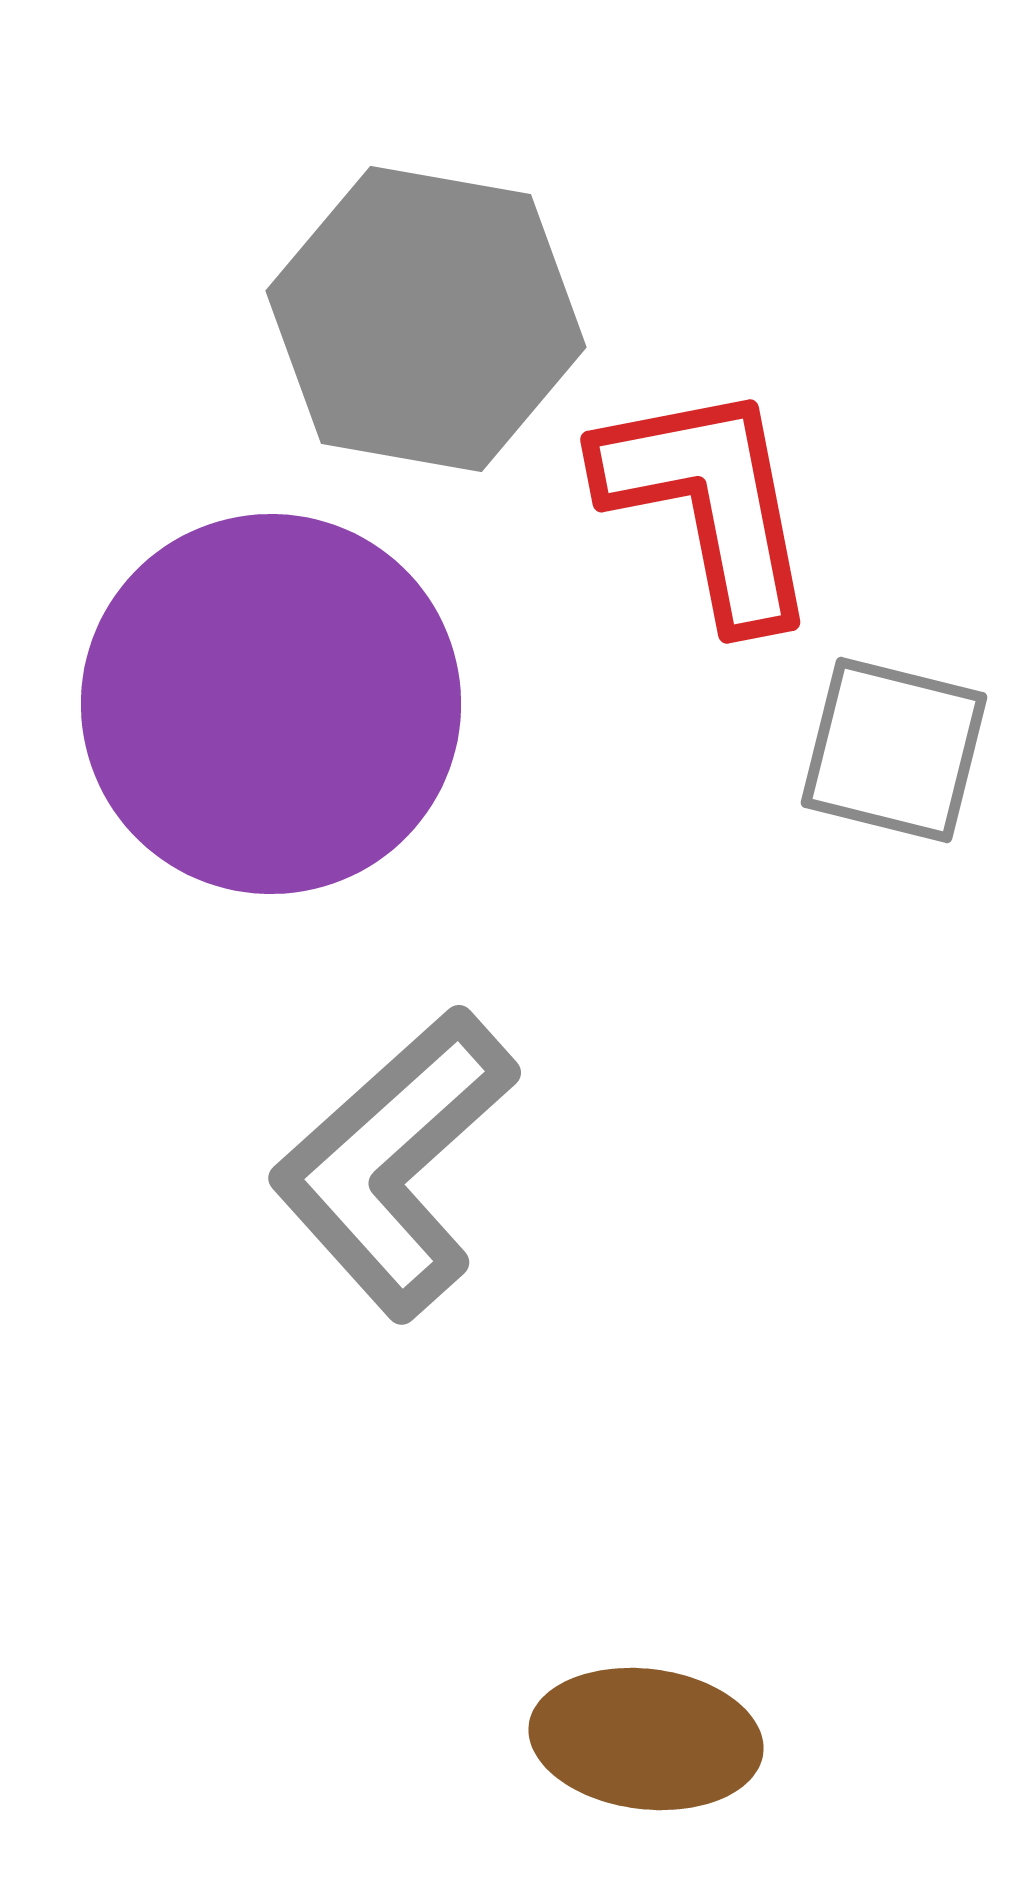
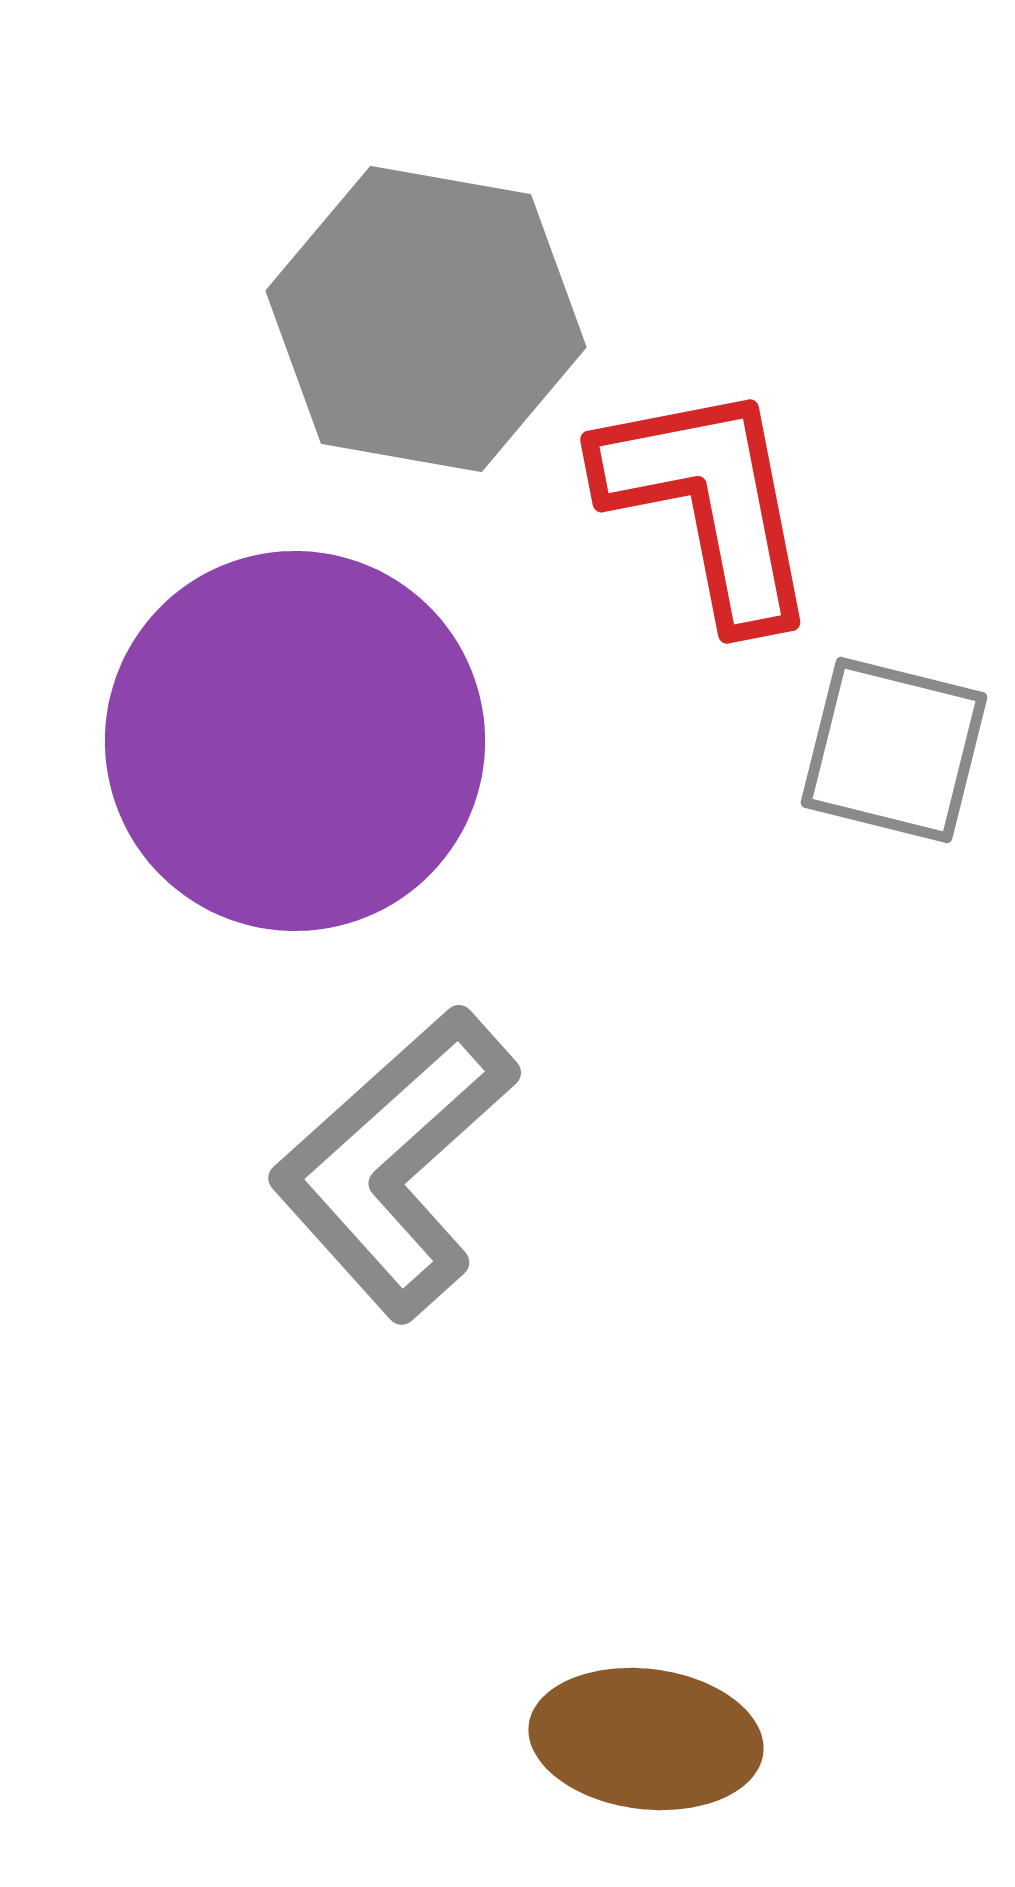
purple circle: moved 24 px right, 37 px down
